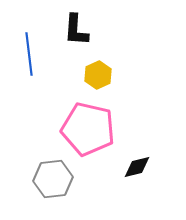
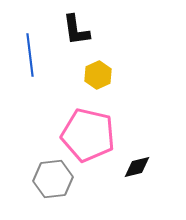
black L-shape: rotated 12 degrees counterclockwise
blue line: moved 1 px right, 1 px down
pink pentagon: moved 6 px down
